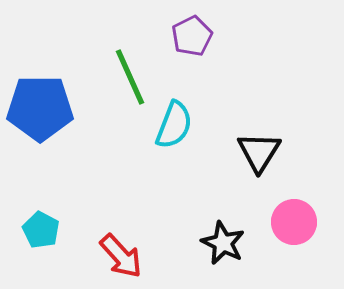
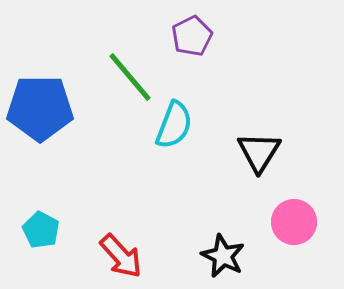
green line: rotated 16 degrees counterclockwise
black star: moved 13 px down
